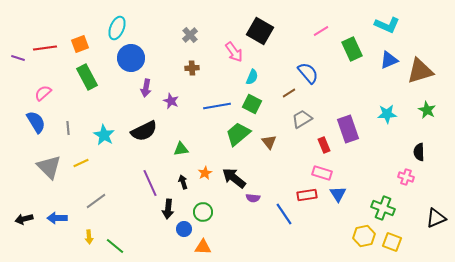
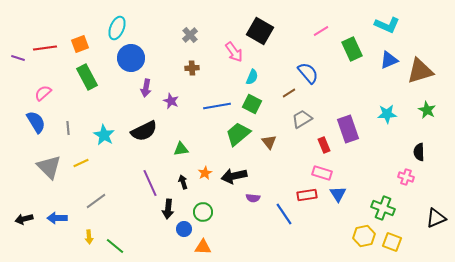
black arrow at (234, 178): moved 2 px up; rotated 50 degrees counterclockwise
